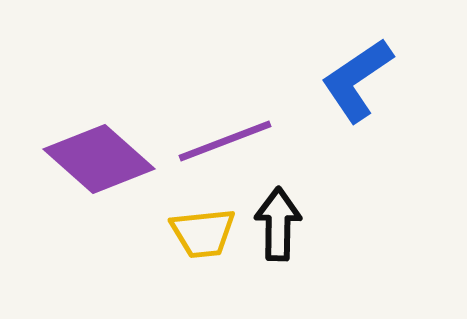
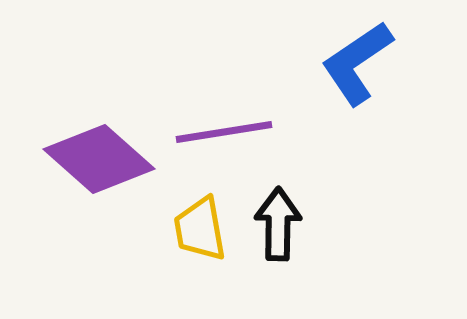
blue L-shape: moved 17 px up
purple line: moved 1 px left, 9 px up; rotated 12 degrees clockwise
yellow trapezoid: moved 3 px left, 4 px up; rotated 86 degrees clockwise
